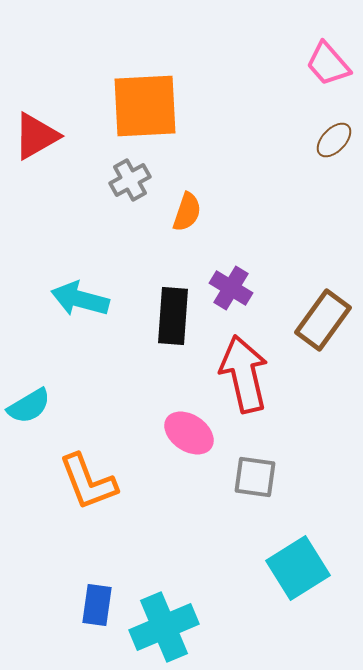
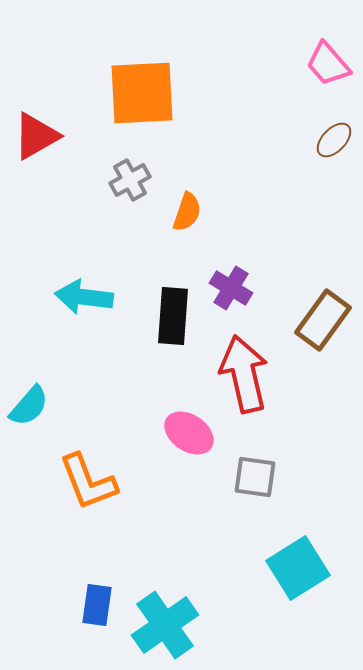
orange square: moved 3 px left, 13 px up
cyan arrow: moved 4 px right, 2 px up; rotated 8 degrees counterclockwise
cyan semicircle: rotated 18 degrees counterclockwise
cyan cross: moved 1 px right, 2 px up; rotated 12 degrees counterclockwise
